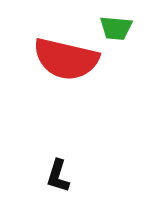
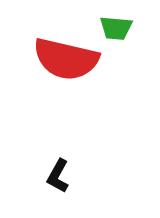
black L-shape: rotated 12 degrees clockwise
